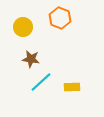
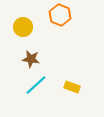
orange hexagon: moved 3 px up
cyan line: moved 5 px left, 3 px down
yellow rectangle: rotated 21 degrees clockwise
